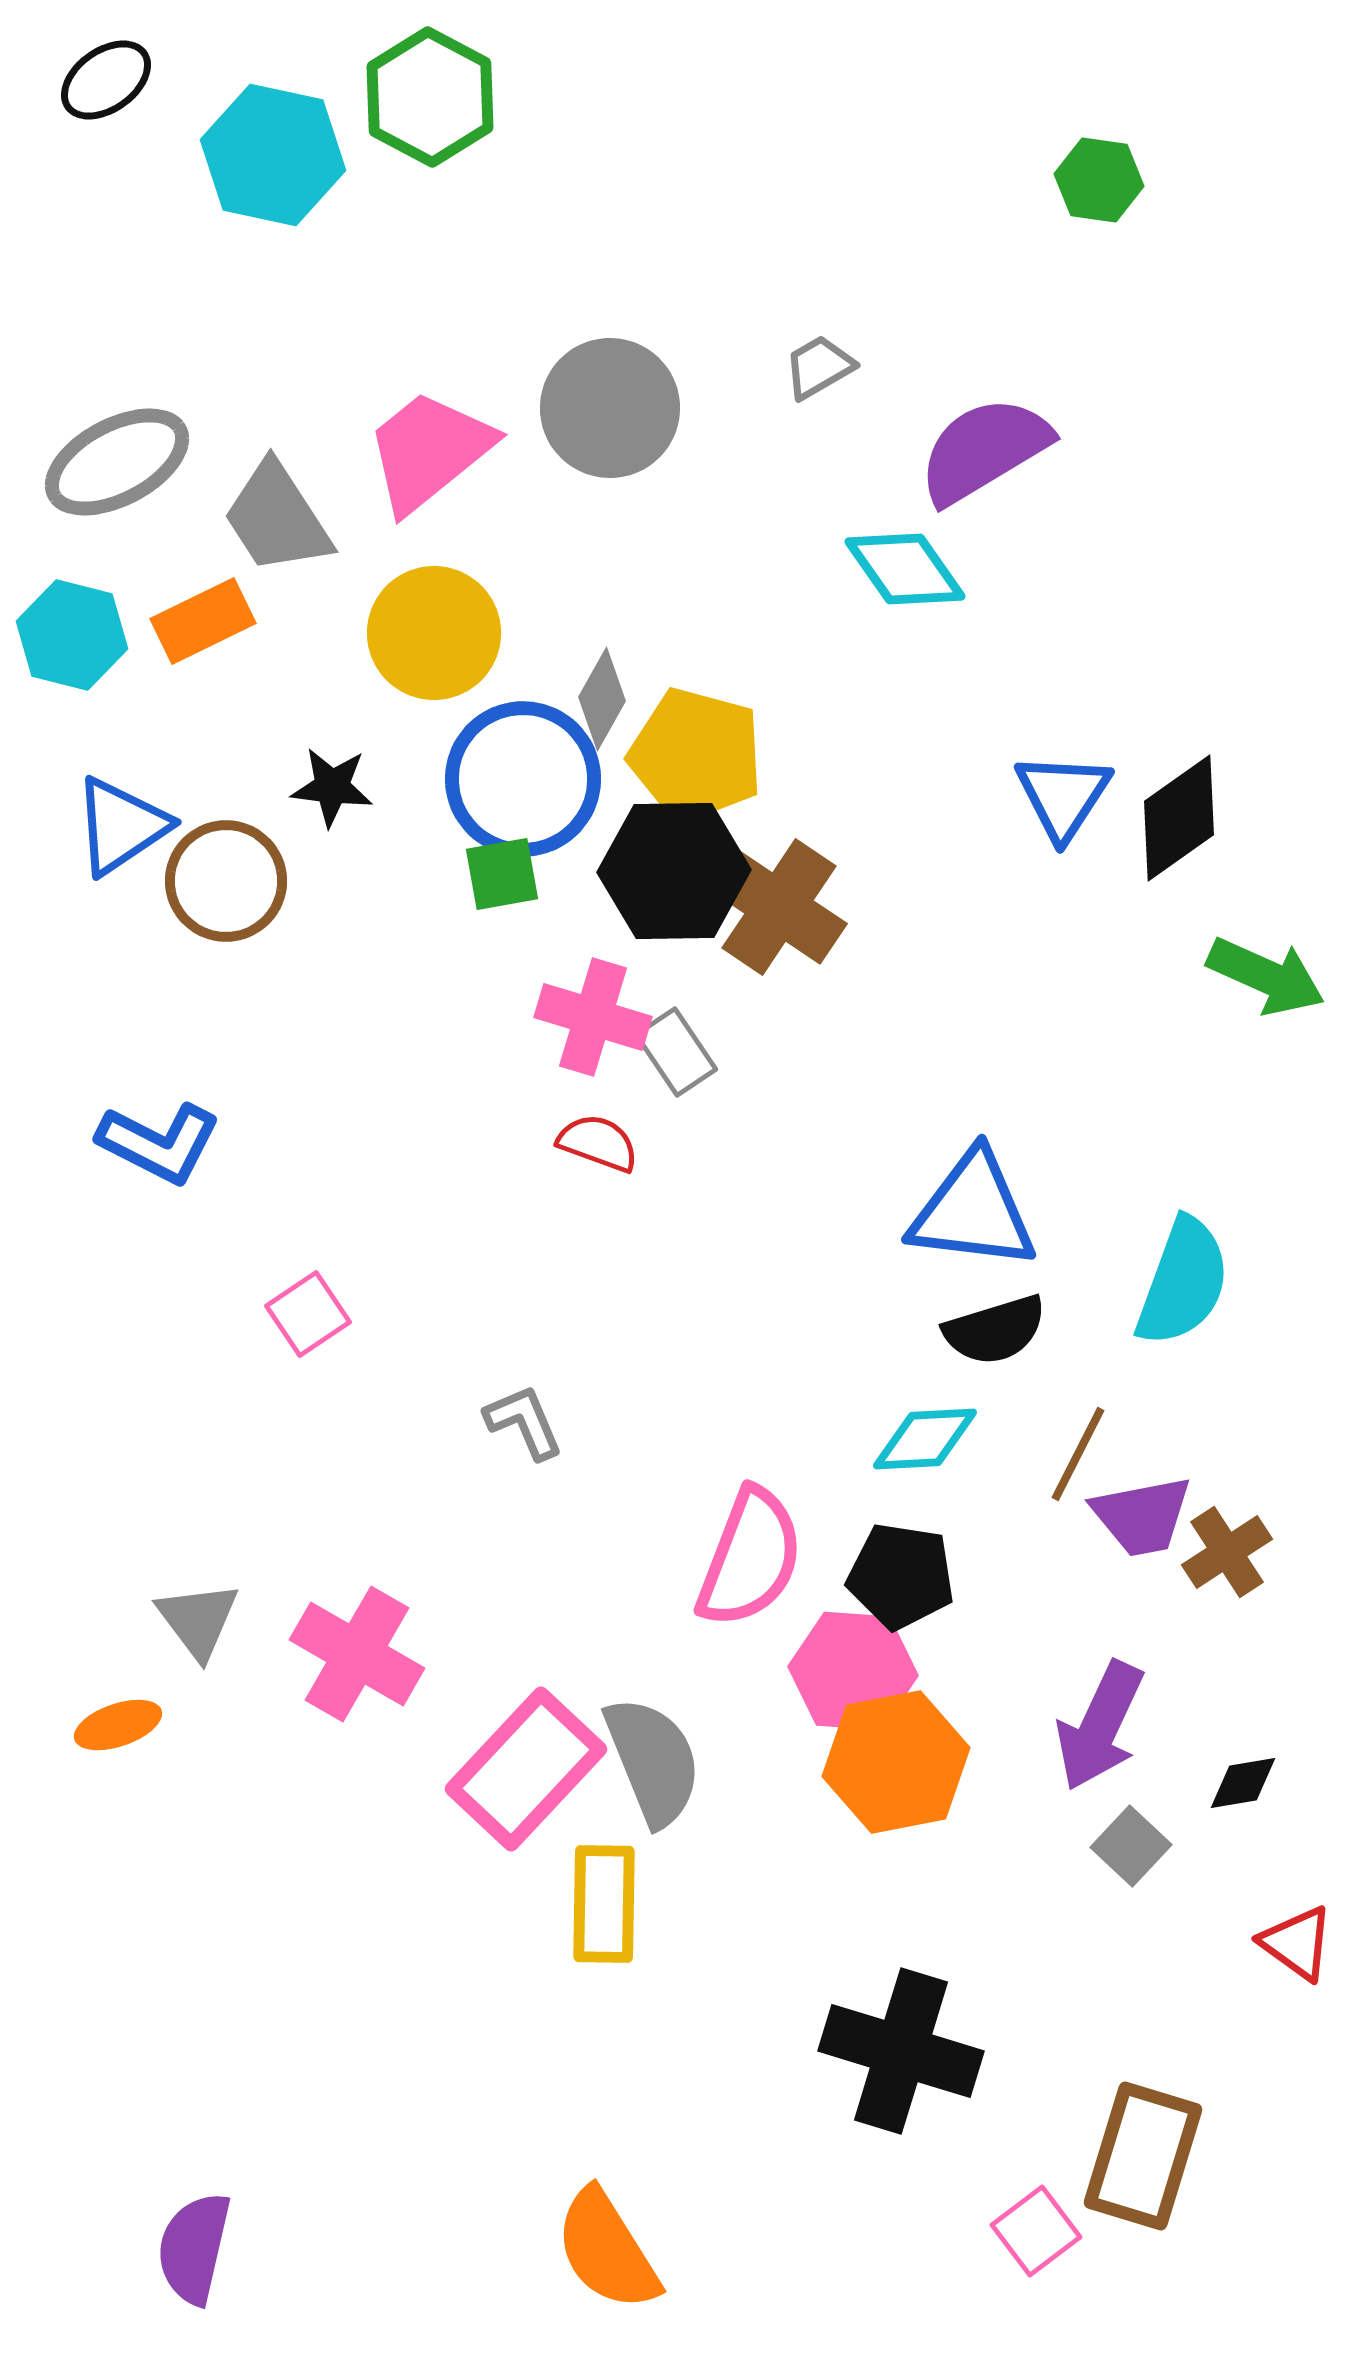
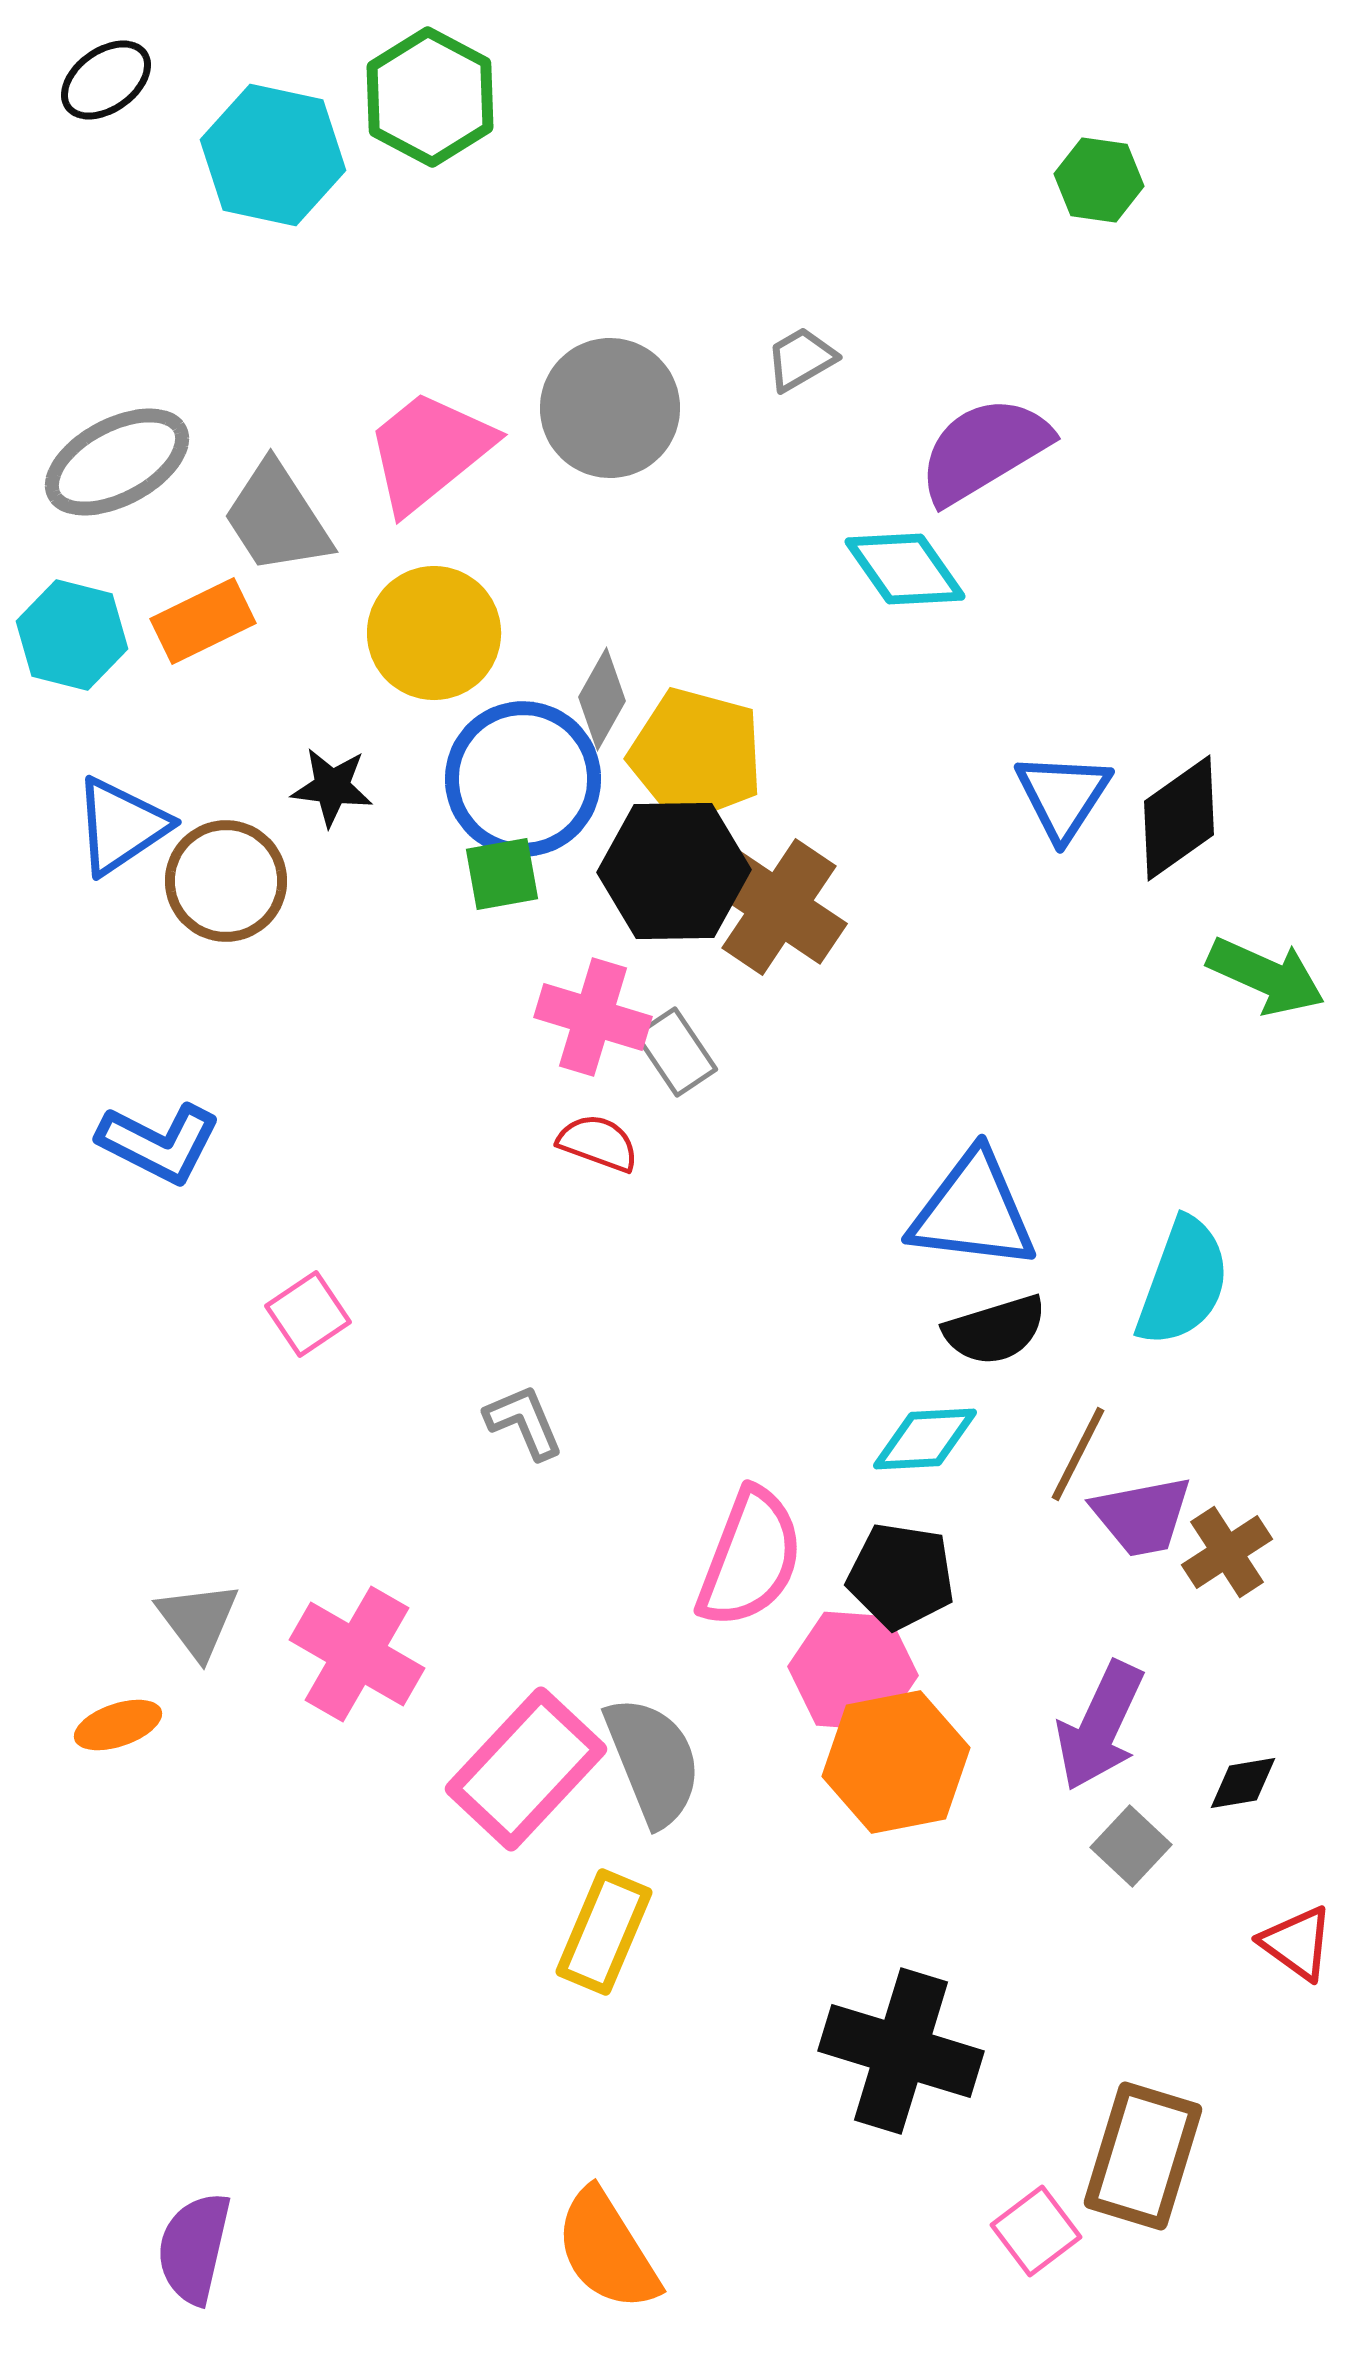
gray trapezoid at (819, 367): moved 18 px left, 8 px up
yellow rectangle at (604, 1904): moved 28 px down; rotated 22 degrees clockwise
